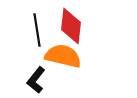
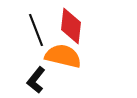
black line: moved 1 px left; rotated 12 degrees counterclockwise
